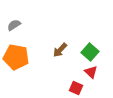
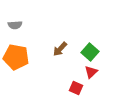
gray semicircle: moved 1 px right; rotated 152 degrees counterclockwise
brown arrow: moved 1 px up
red triangle: rotated 32 degrees clockwise
